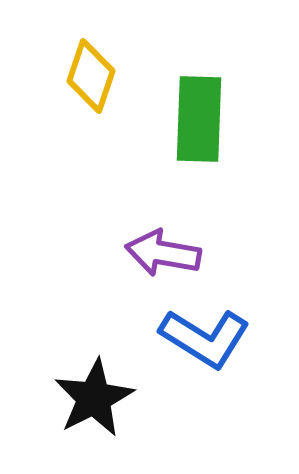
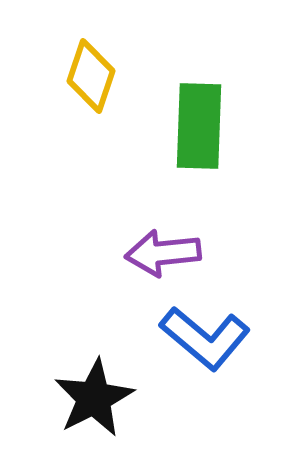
green rectangle: moved 7 px down
purple arrow: rotated 16 degrees counterclockwise
blue L-shape: rotated 8 degrees clockwise
